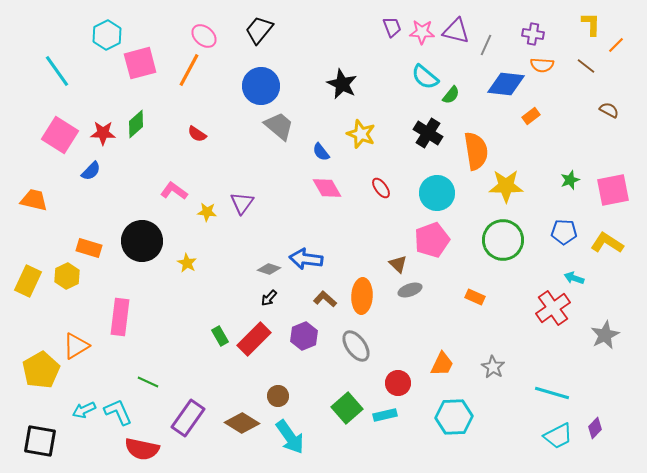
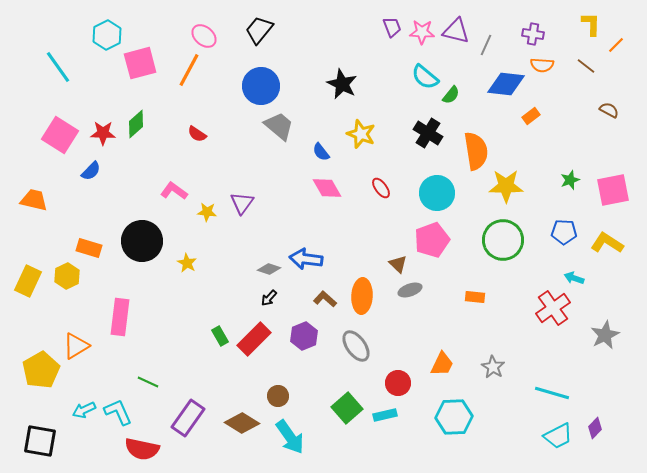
cyan line at (57, 71): moved 1 px right, 4 px up
orange rectangle at (475, 297): rotated 18 degrees counterclockwise
